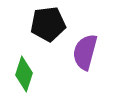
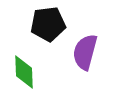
green diamond: moved 2 px up; rotated 20 degrees counterclockwise
